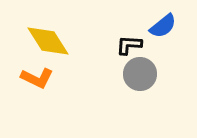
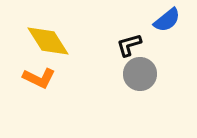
blue semicircle: moved 4 px right, 6 px up
black L-shape: rotated 20 degrees counterclockwise
orange L-shape: moved 2 px right
